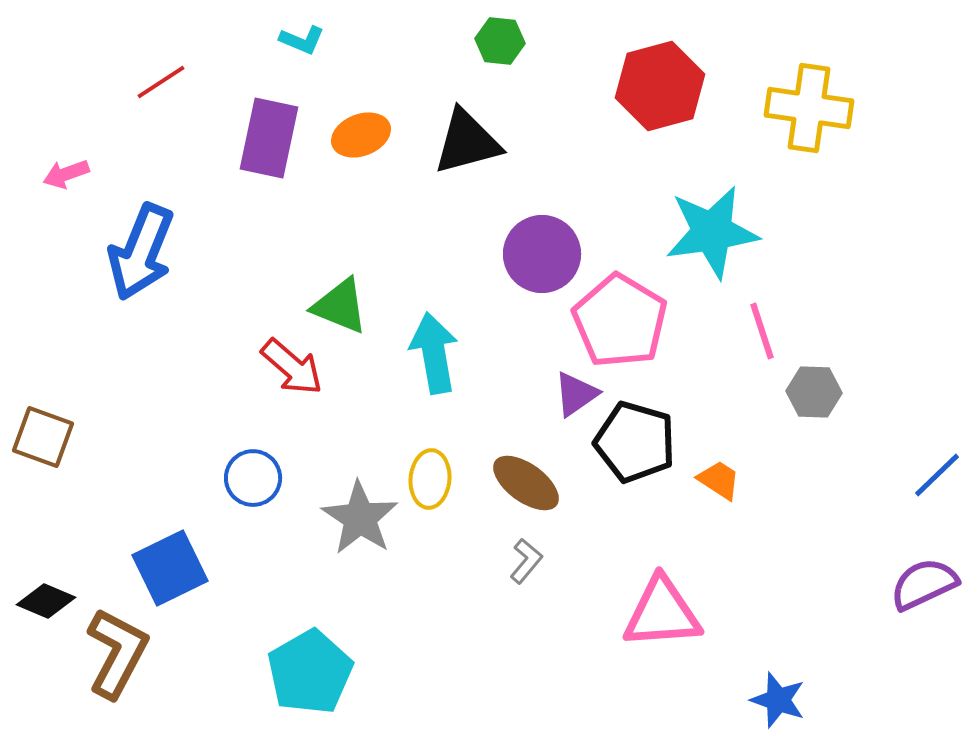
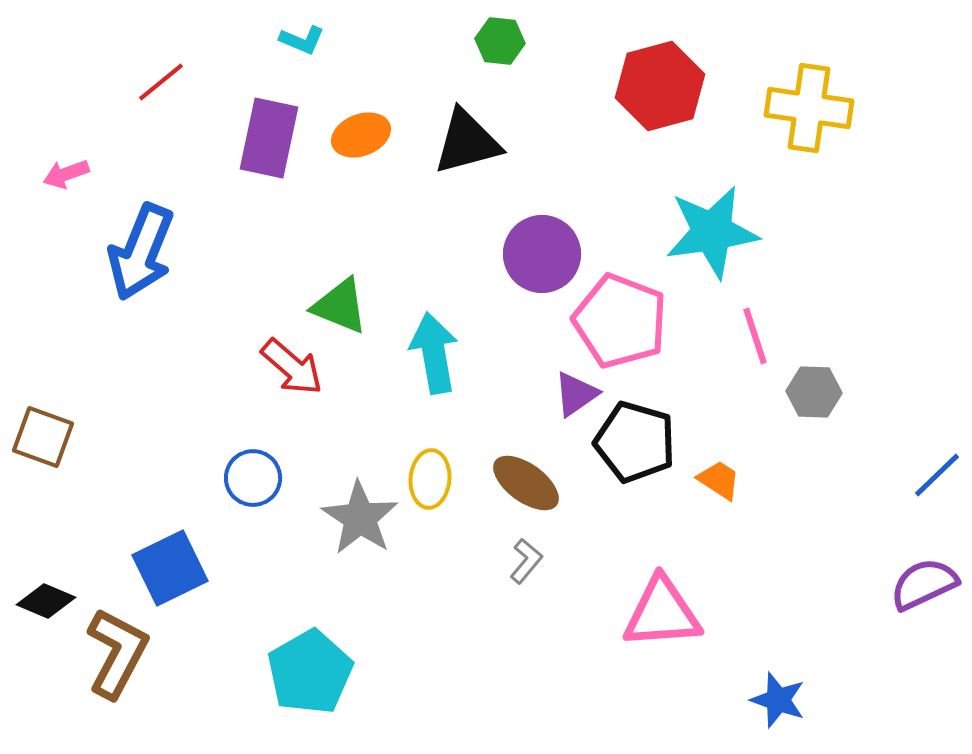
red line: rotated 6 degrees counterclockwise
pink pentagon: rotated 10 degrees counterclockwise
pink line: moved 7 px left, 5 px down
